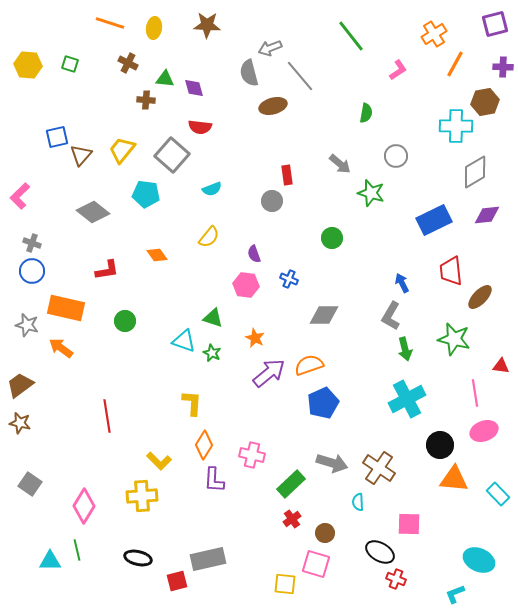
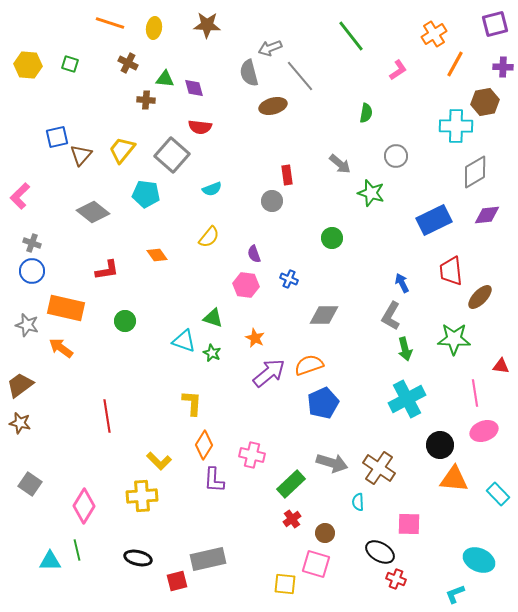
green star at (454, 339): rotated 12 degrees counterclockwise
